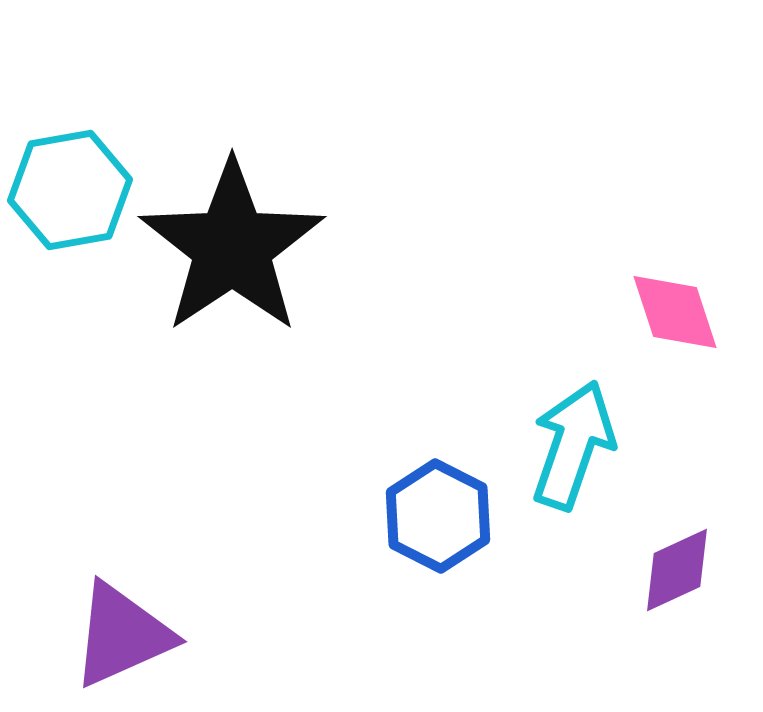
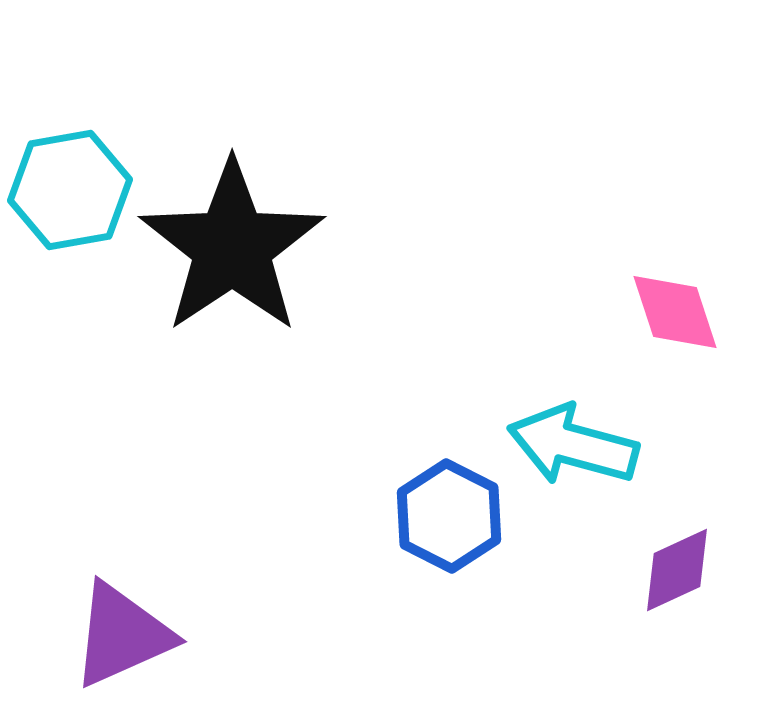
cyan arrow: rotated 94 degrees counterclockwise
blue hexagon: moved 11 px right
